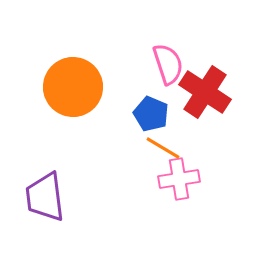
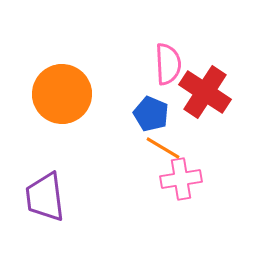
pink semicircle: rotated 15 degrees clockwise
orange circle: moved 11 px left, 7 px down
pink cross: moved 2 px right
